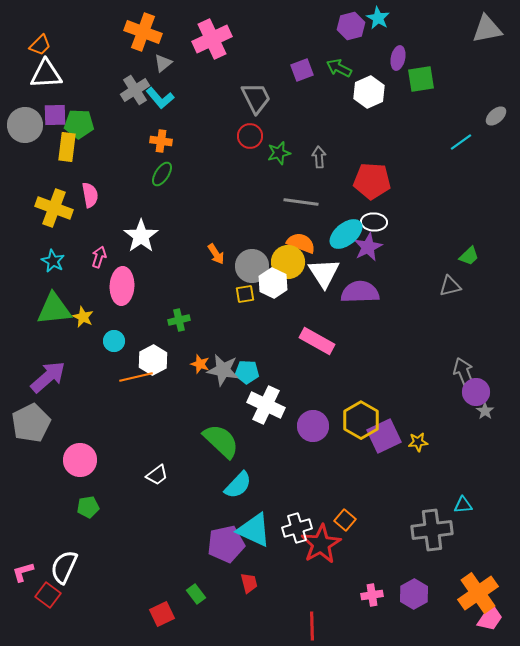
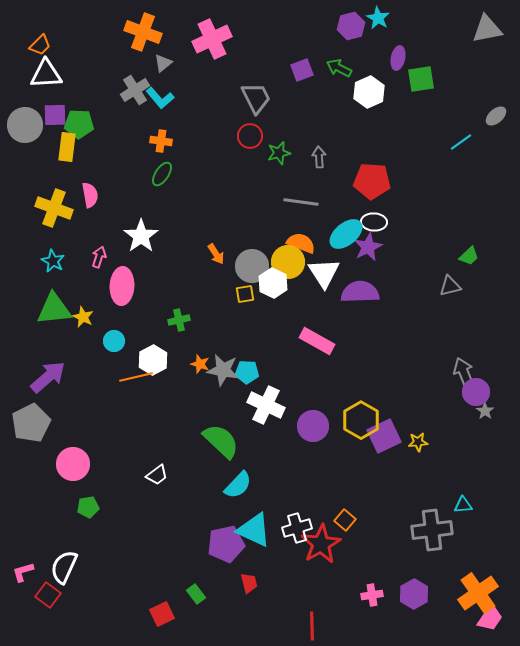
pink circle at (80, 460): moved 7 px left, 4 px down
